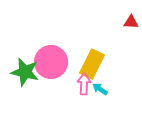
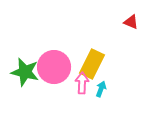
red triangle: rotated 21 degrees clockwise
pink circle: moved 3 px right, 5 px down
pink arrow: moved 2 px left, 1 px up
cyan arrow: moved 1 px right; rotated 77 degrees clockwise
